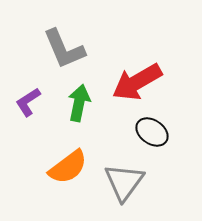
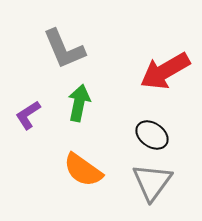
red arrow: moved 28 px right, 11 px up
purple L-shape: moved 13 px down
black ellipse: moved 3 px down
orange semicircle: moved 15 px right, 3 px down; rotated 72 degrees clockwise
gray triangle: moved 28 px right
